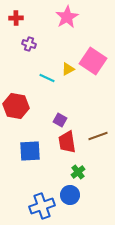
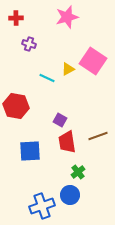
pink star: rotated 15 degrees clockwise
